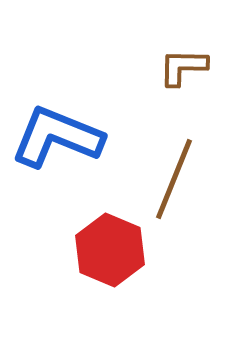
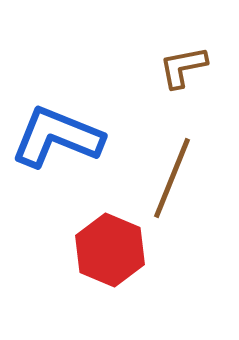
brown L-shape: rotated 12 degrees counterclockwise
brown line: moved 2 px left, 1 px up
